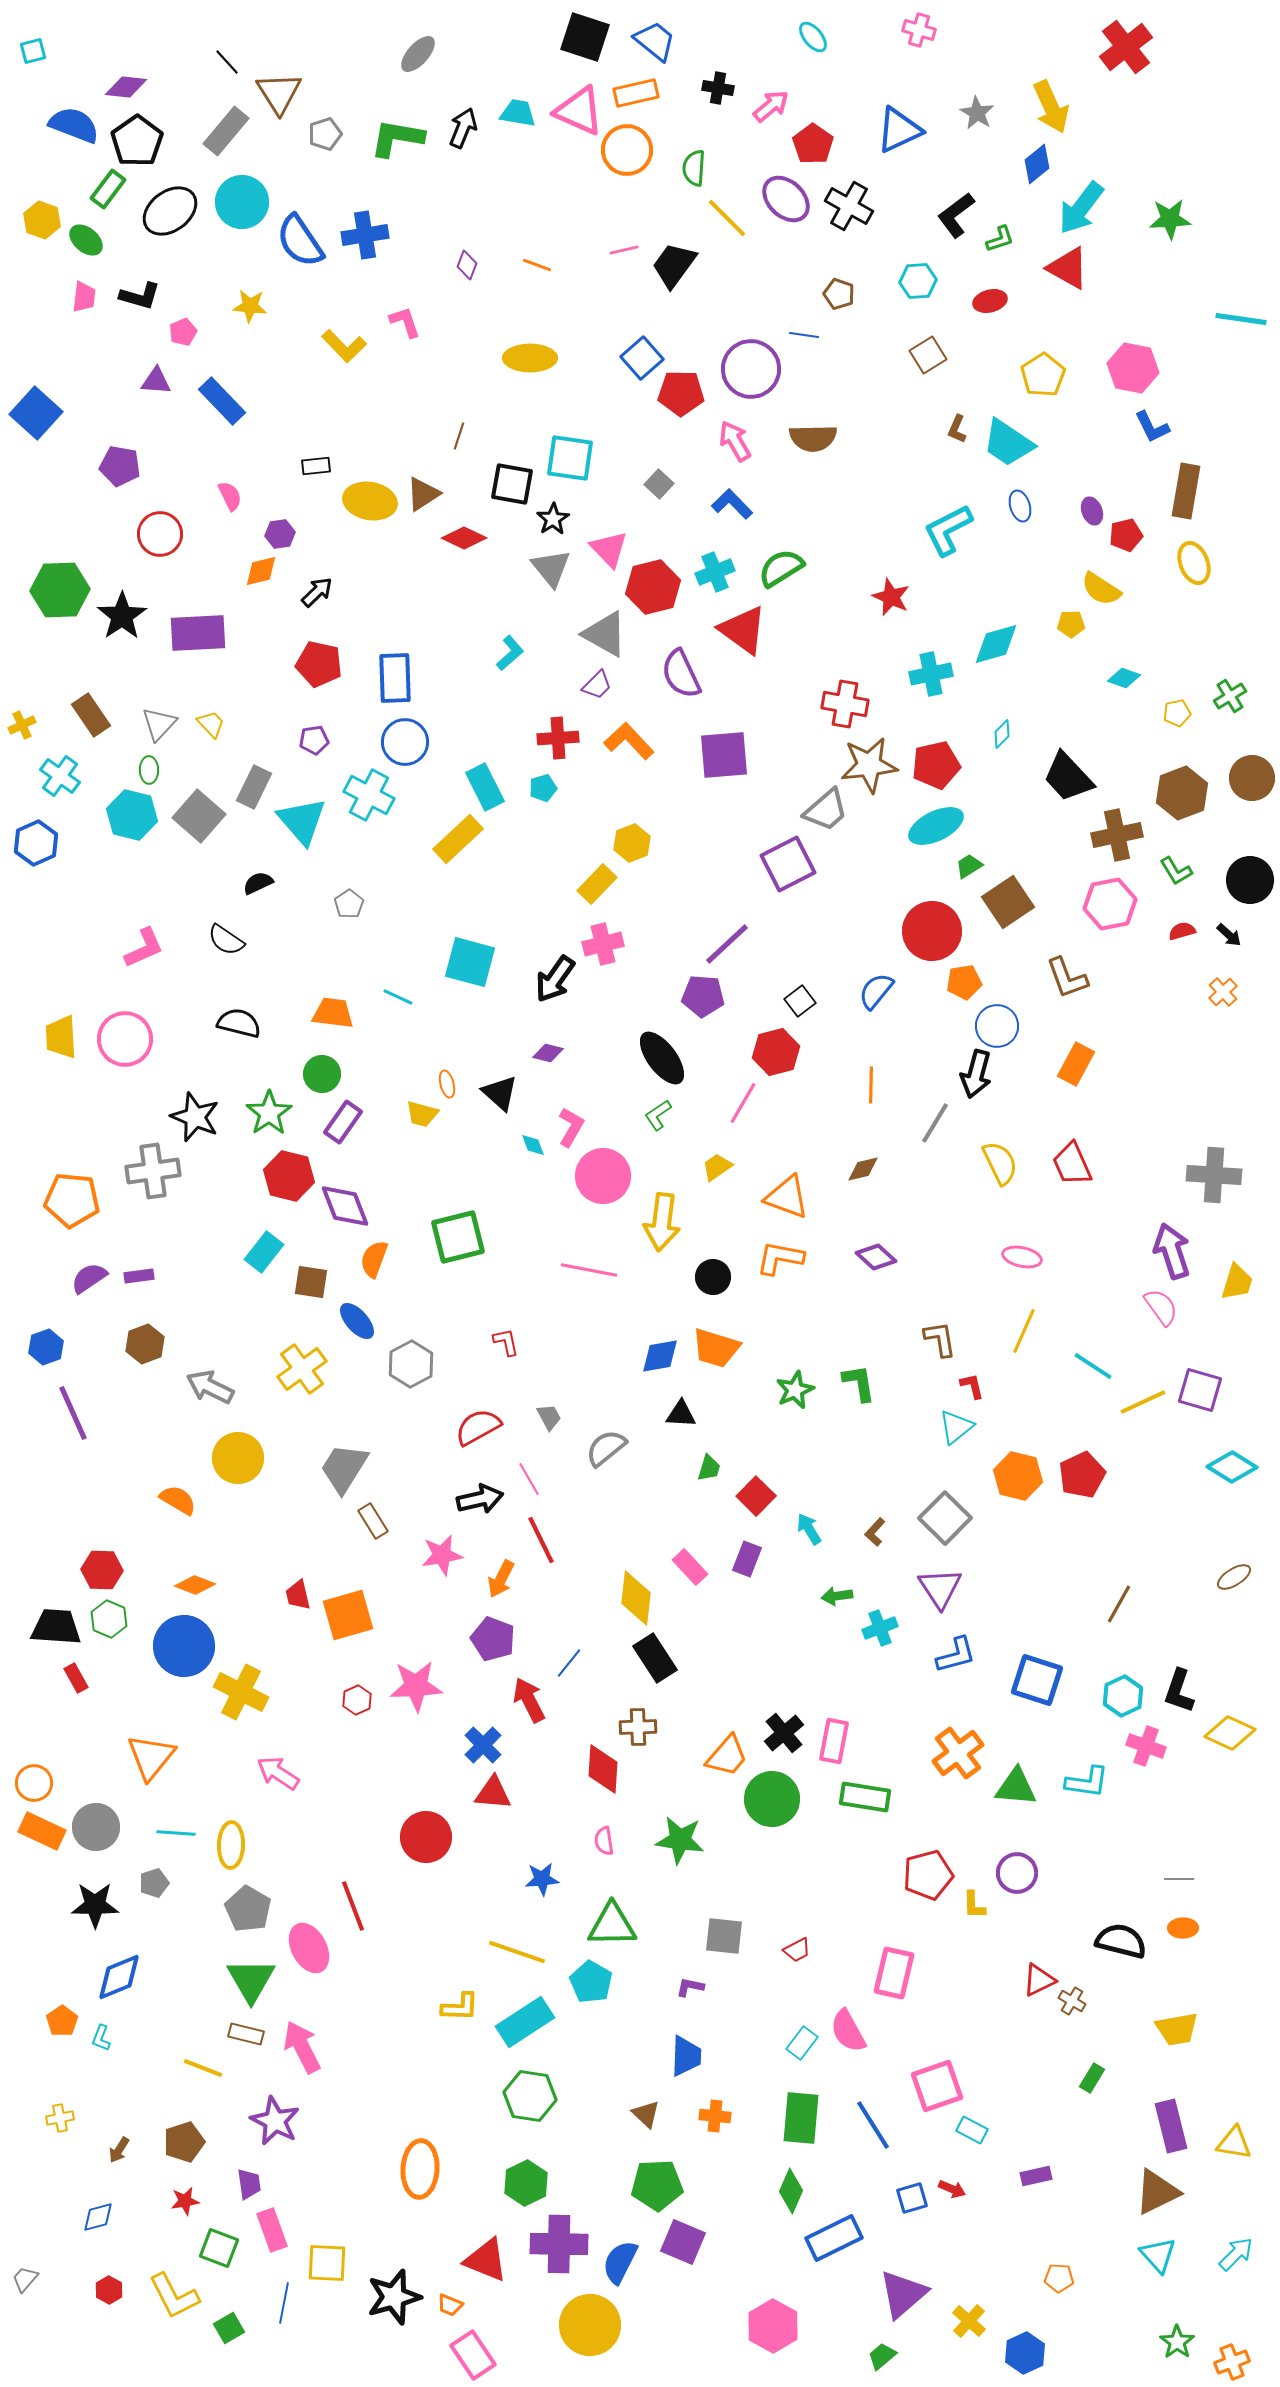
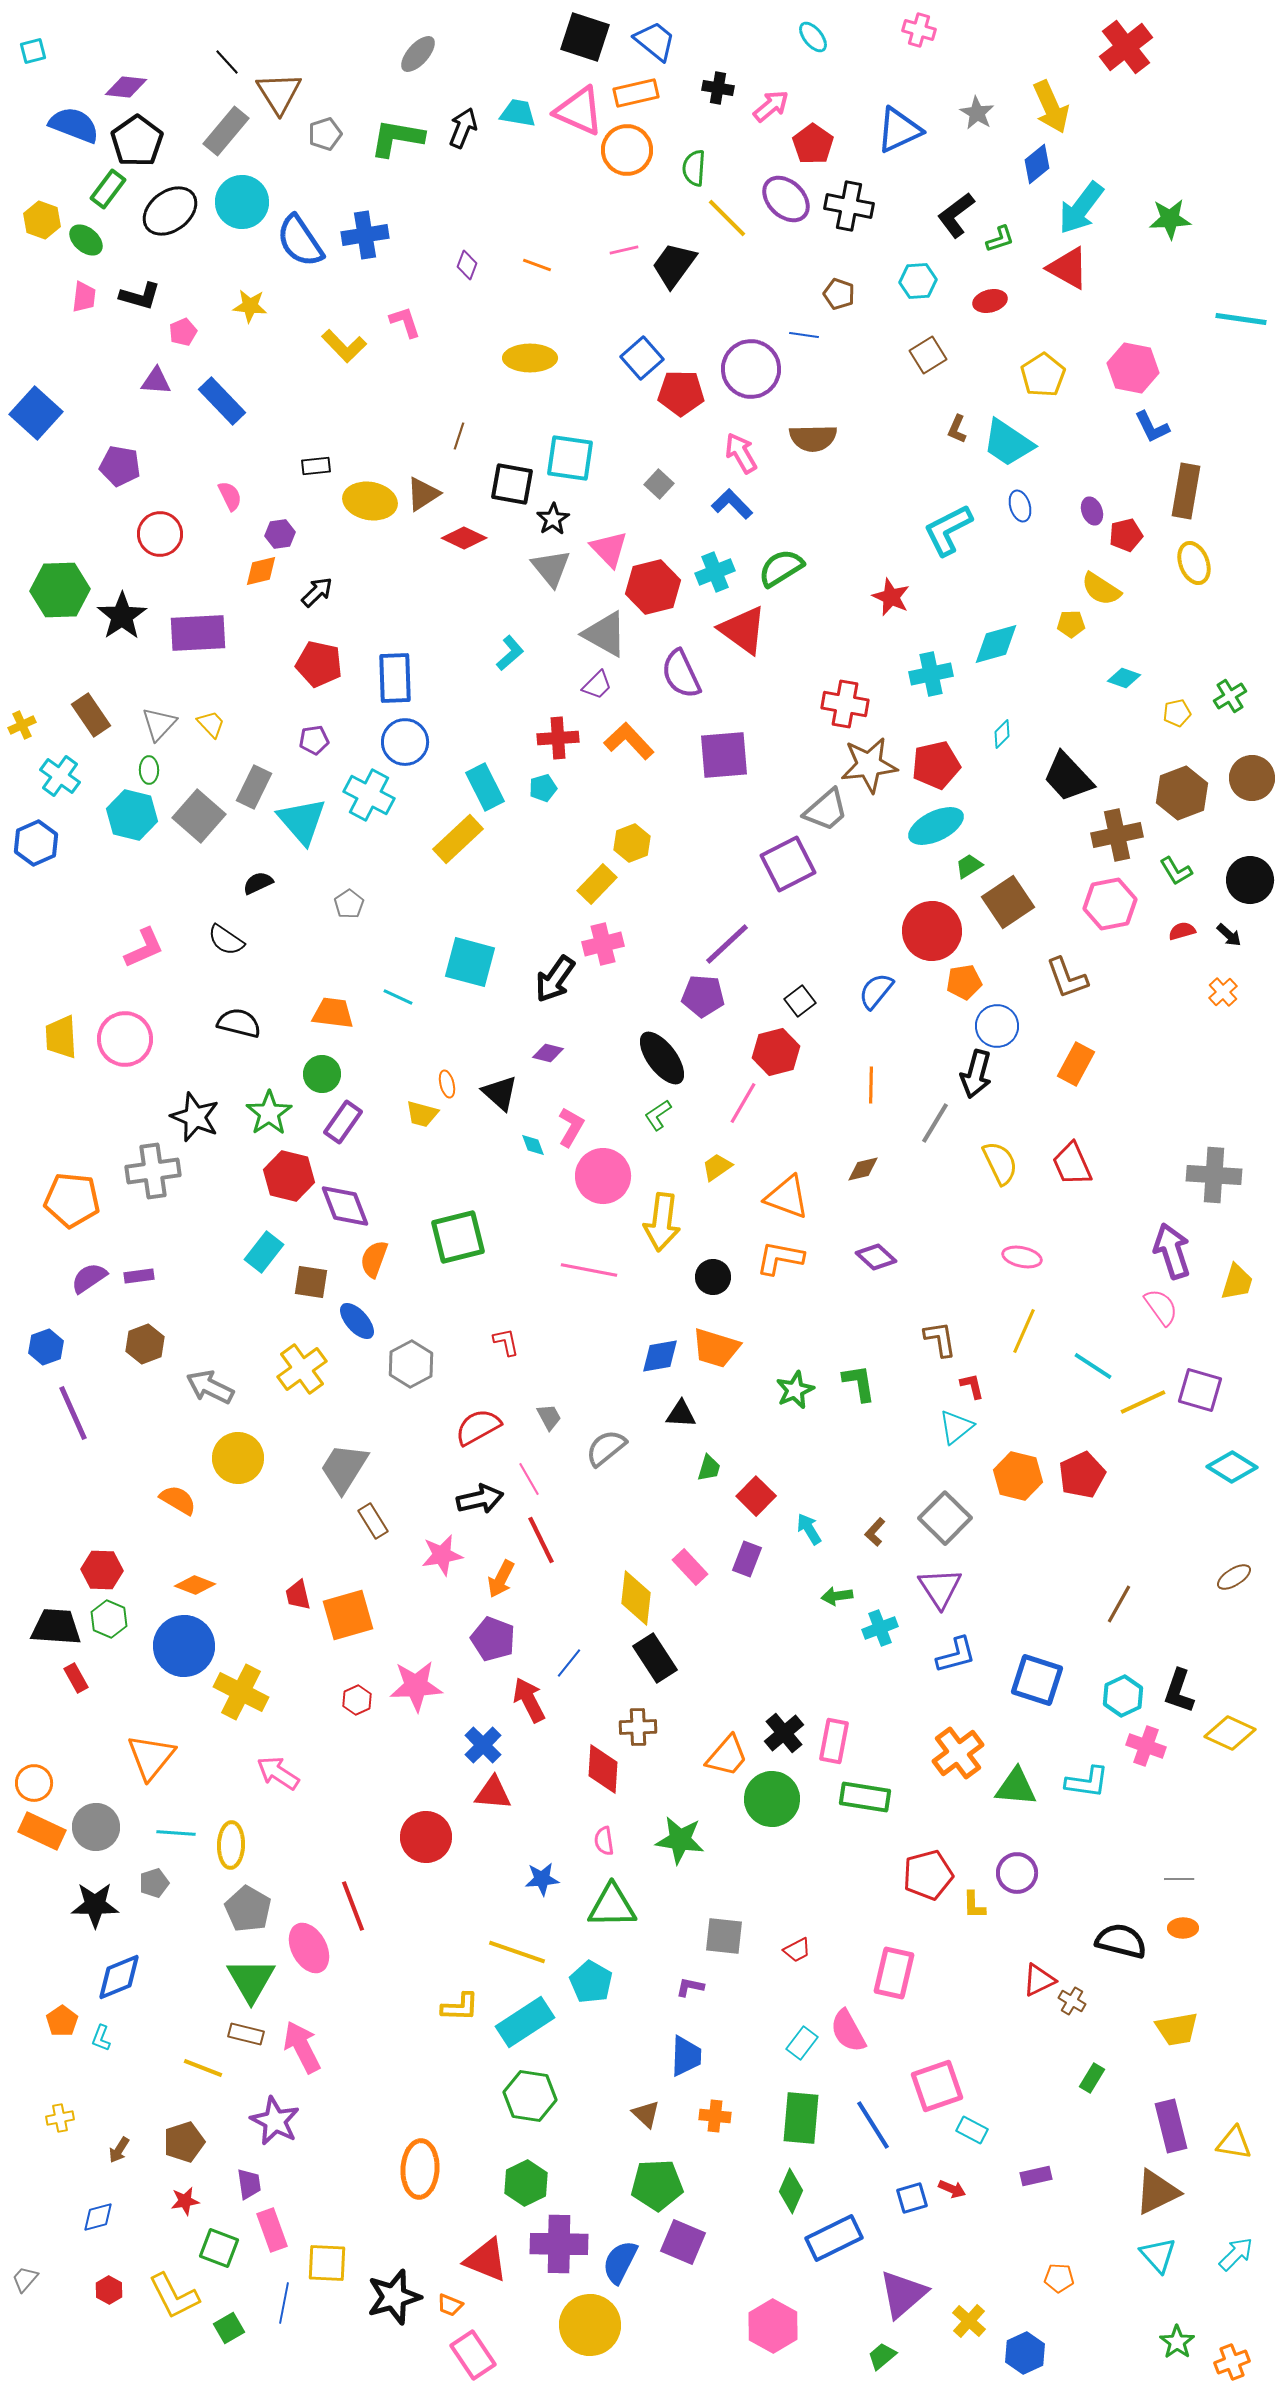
black cross at (849, 206): rotated 18 degrees counterclockwise
pink arrow at (735, 441): moved 6 px right, 12 px down
green triangle at (612, 1925): moved 19 px up
